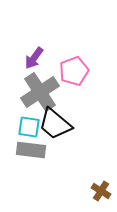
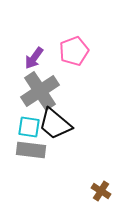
pink pentagon: moved 20 px up
gray cross: moved 1 px up
